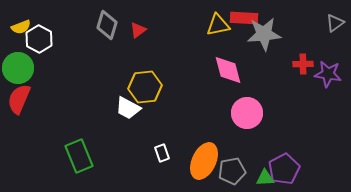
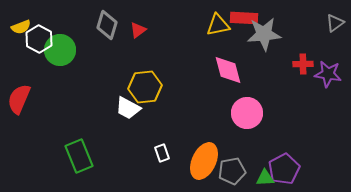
green circle: moved 42 px right, 18 px up
